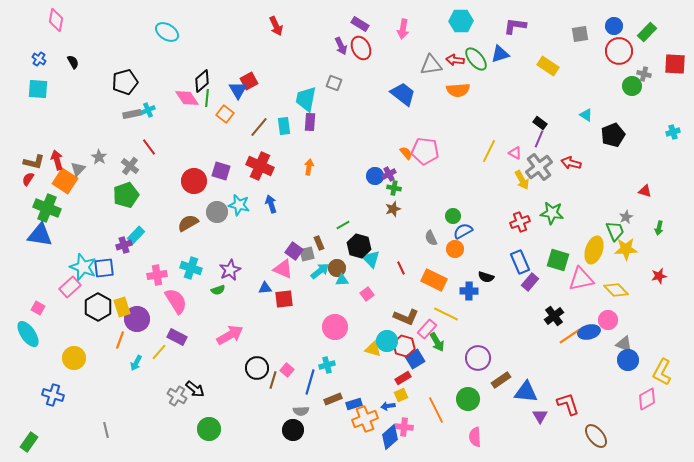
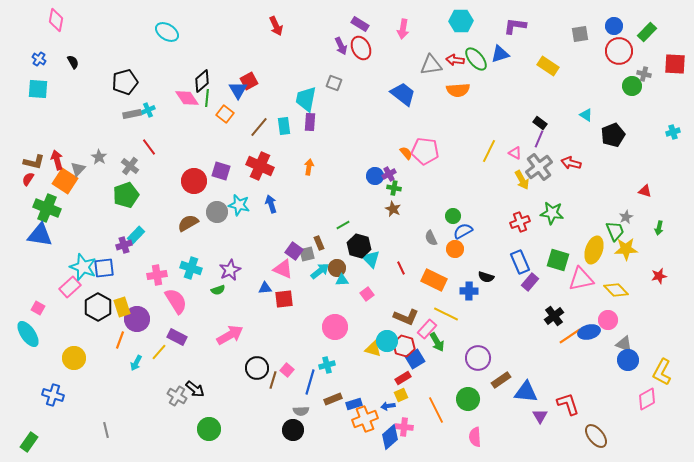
brown star at (393, 209): rotated 28 degrees counterclockwise
